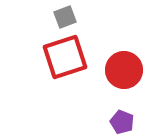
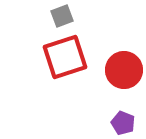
gray square: moved 3 px left, 1 px up
purple pentagon: moved 1 px right, 1 px down
